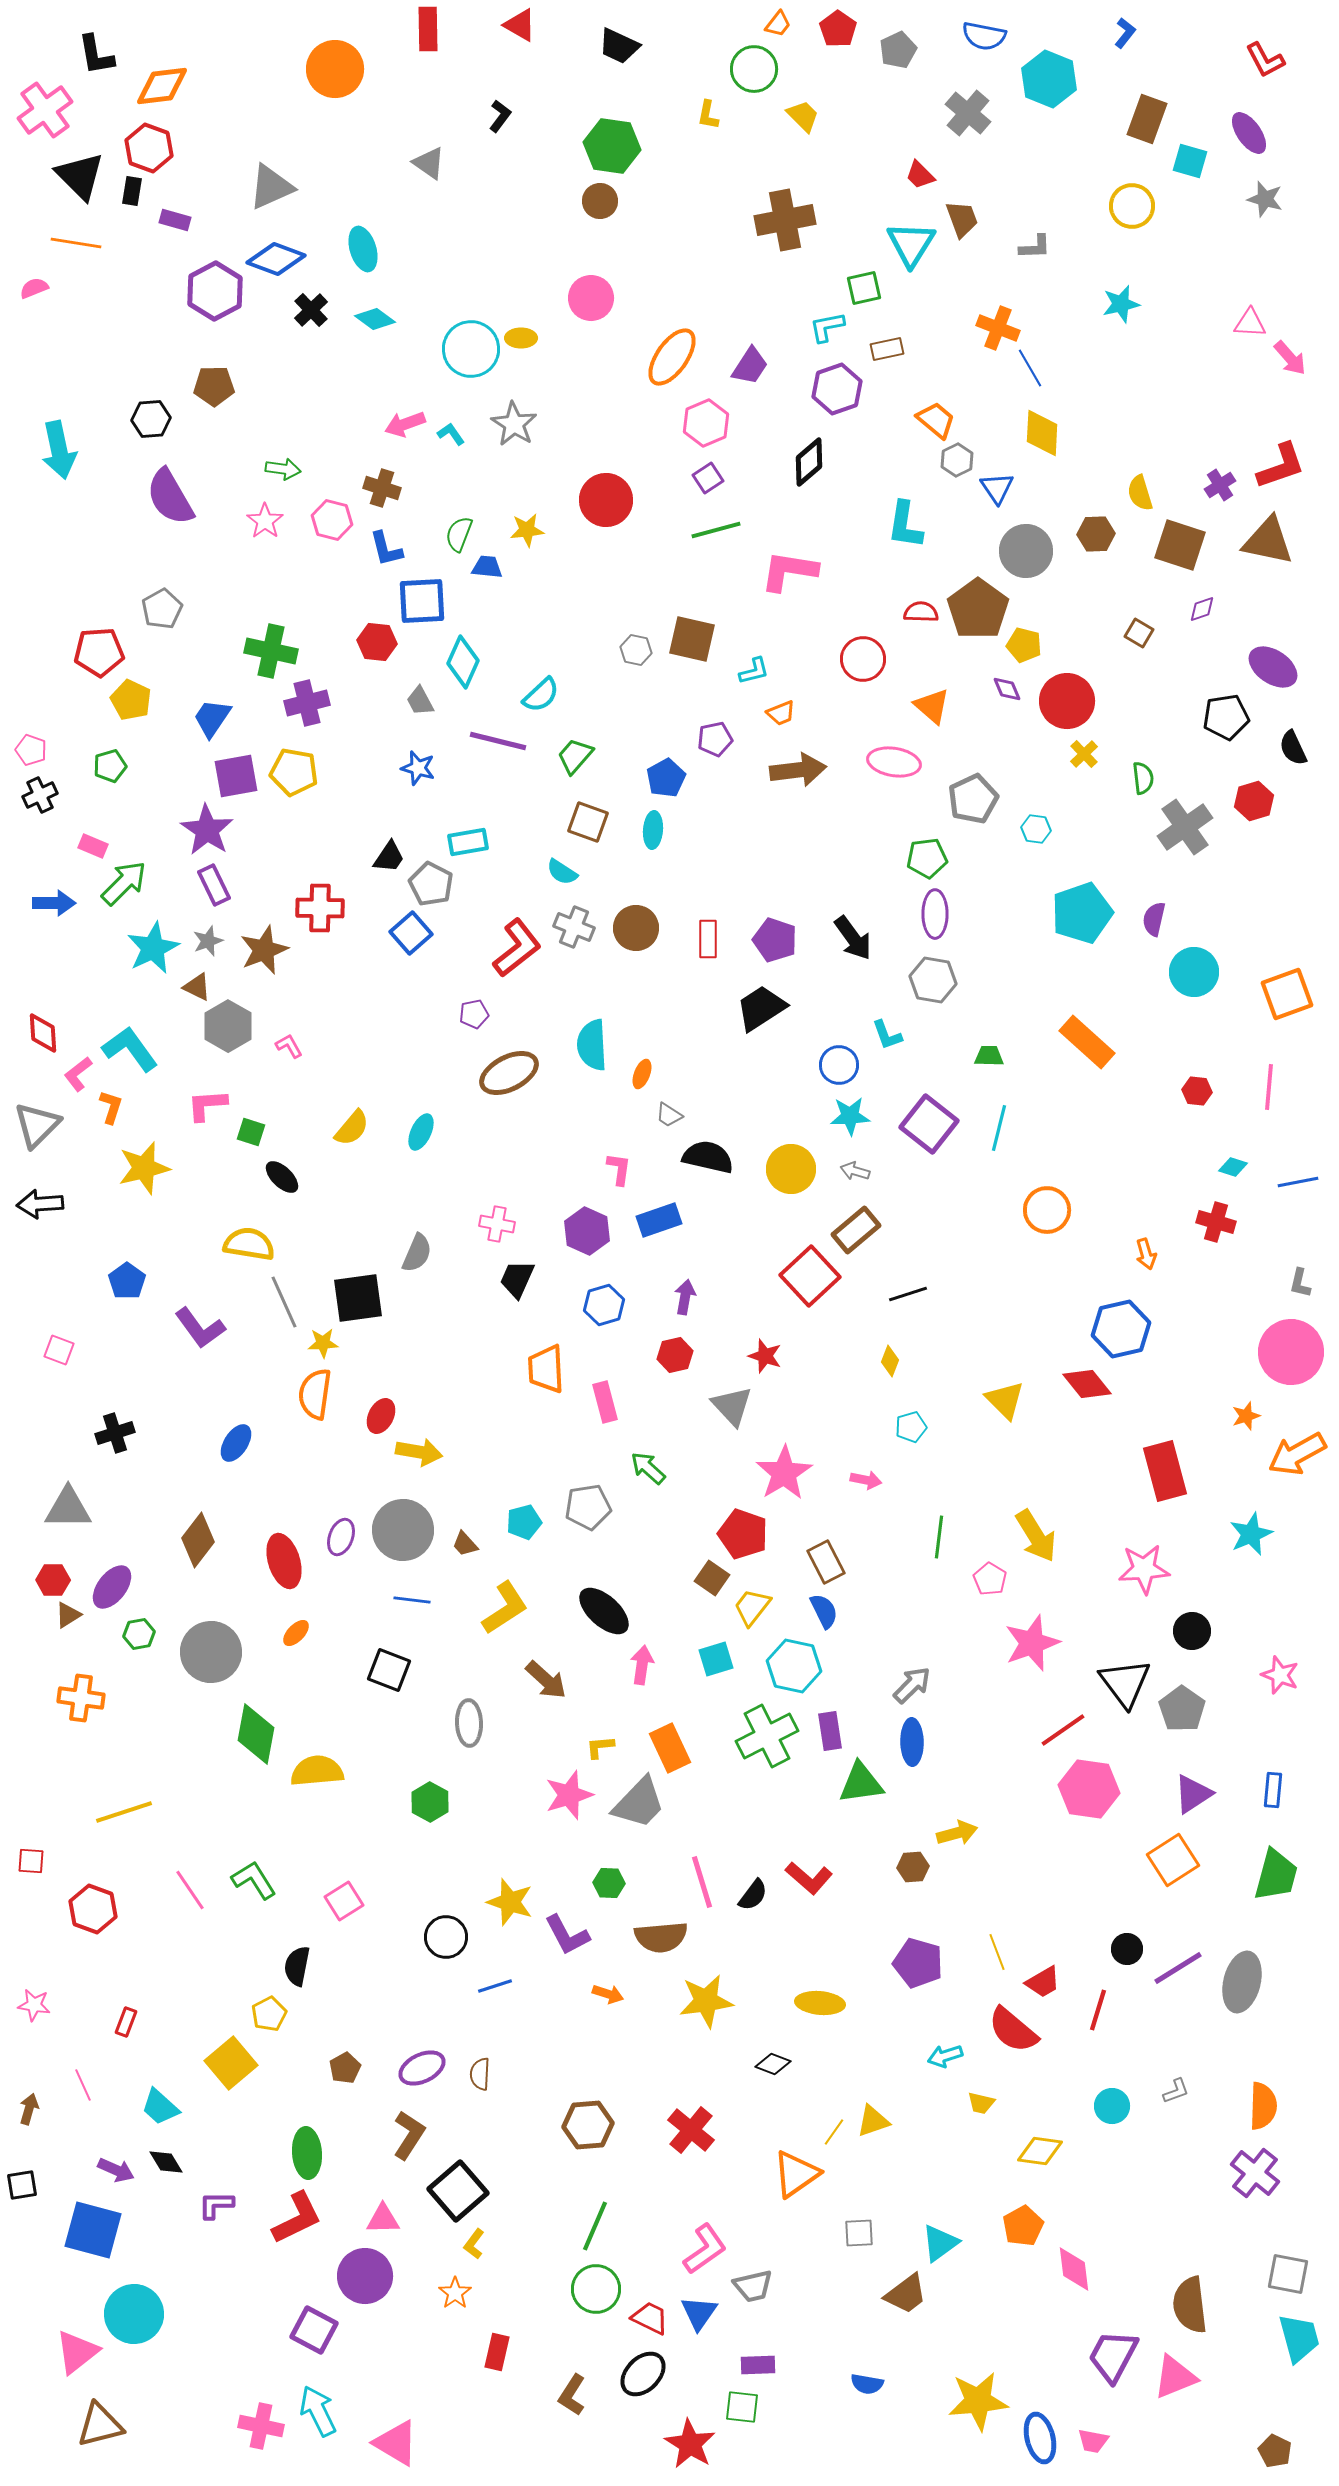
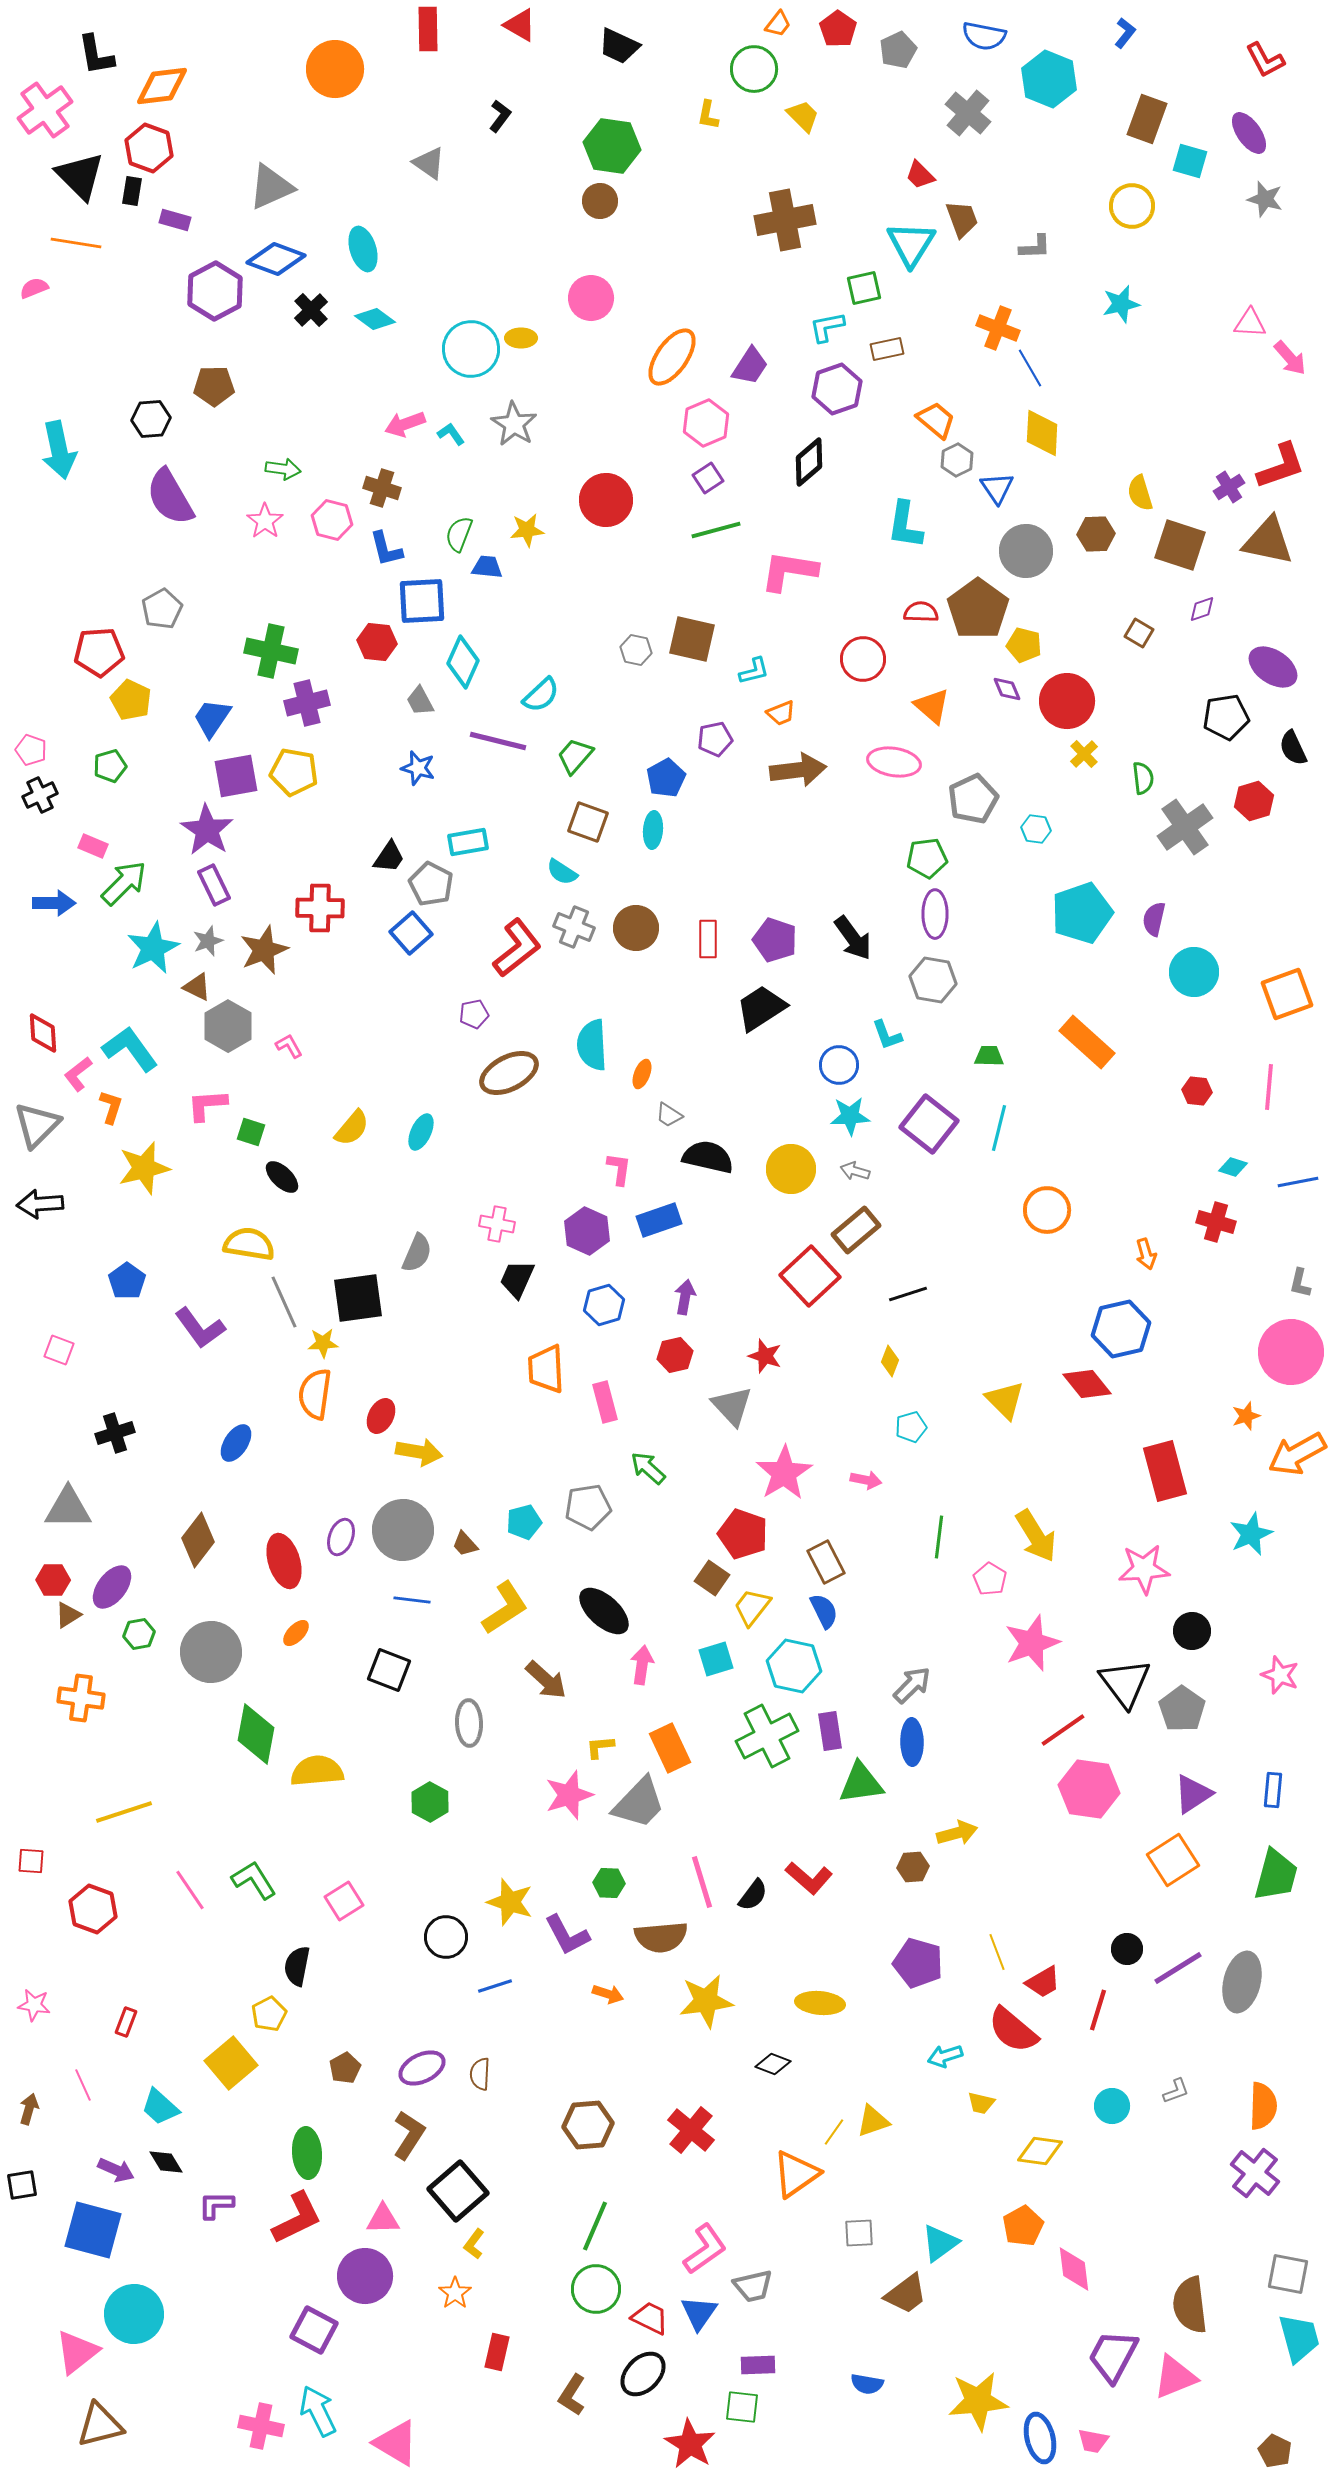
purple cross at (1220, 485): moved 9 px right, 2 px down
